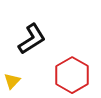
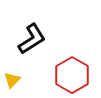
yellow triangle: moved 1 px up
